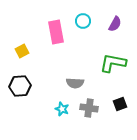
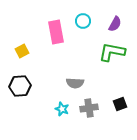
green L-shape: moved 1 px left, 11 px up
gray cross: rotated 18 degrees counterclockwise
